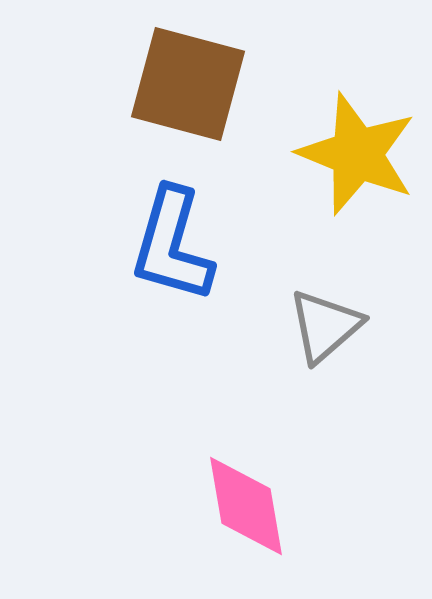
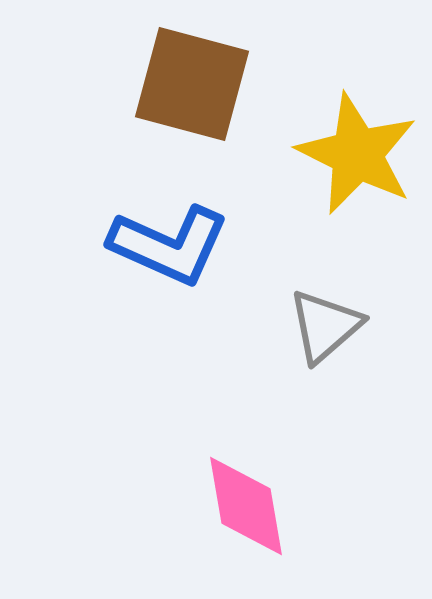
brown square: moved 4 px right
yellow star: rotated 4 degrees clockwise
blue L-shape: moved 3 px left; rotated 82 degrees counterclockwise
